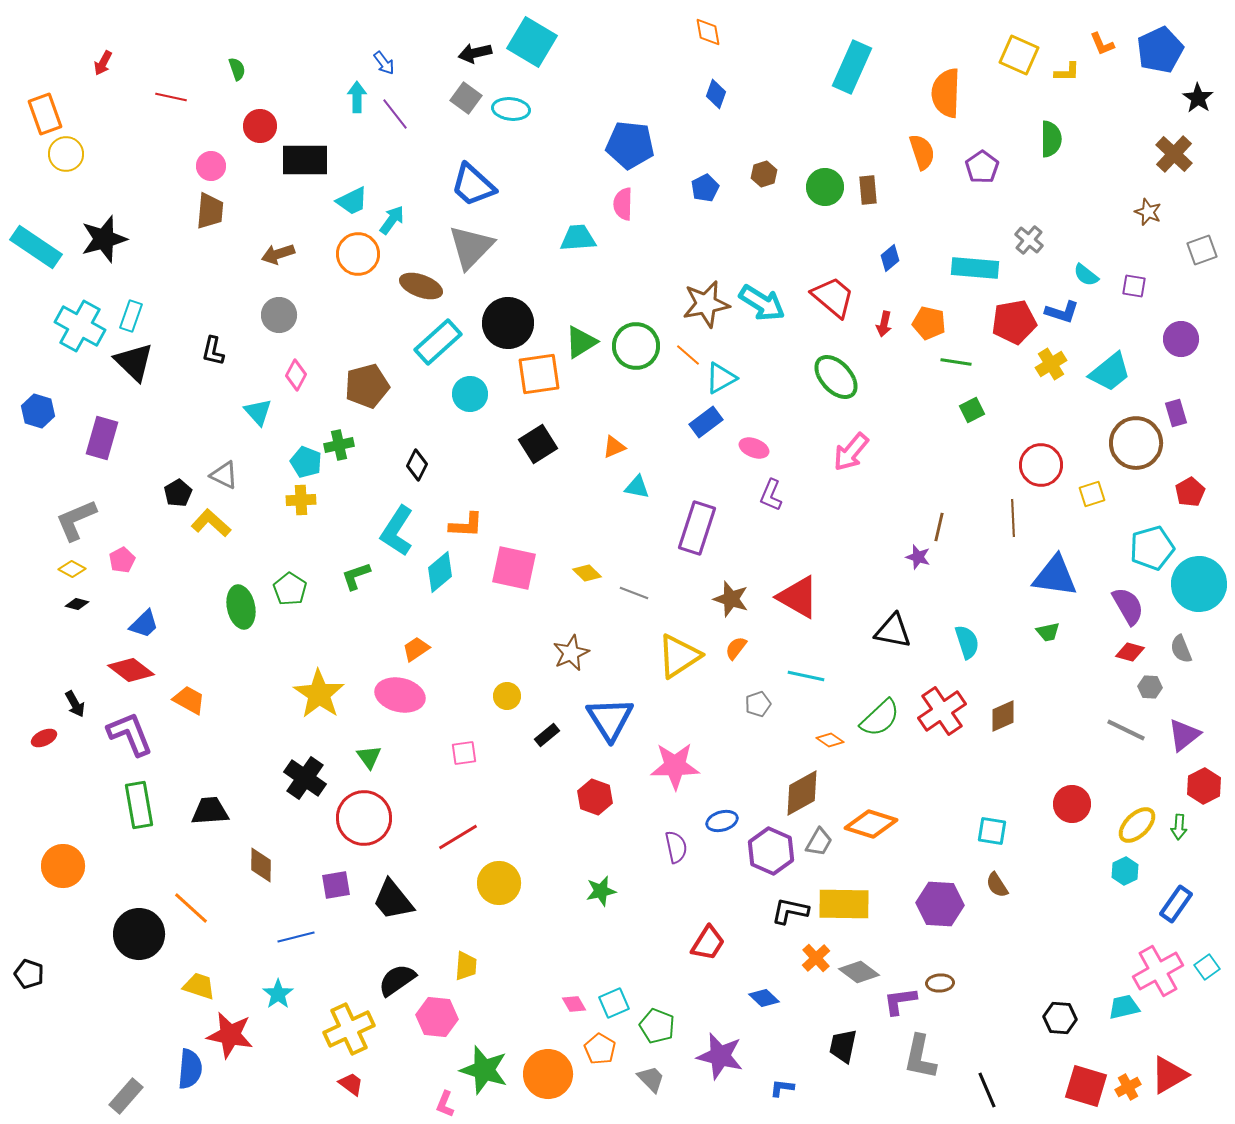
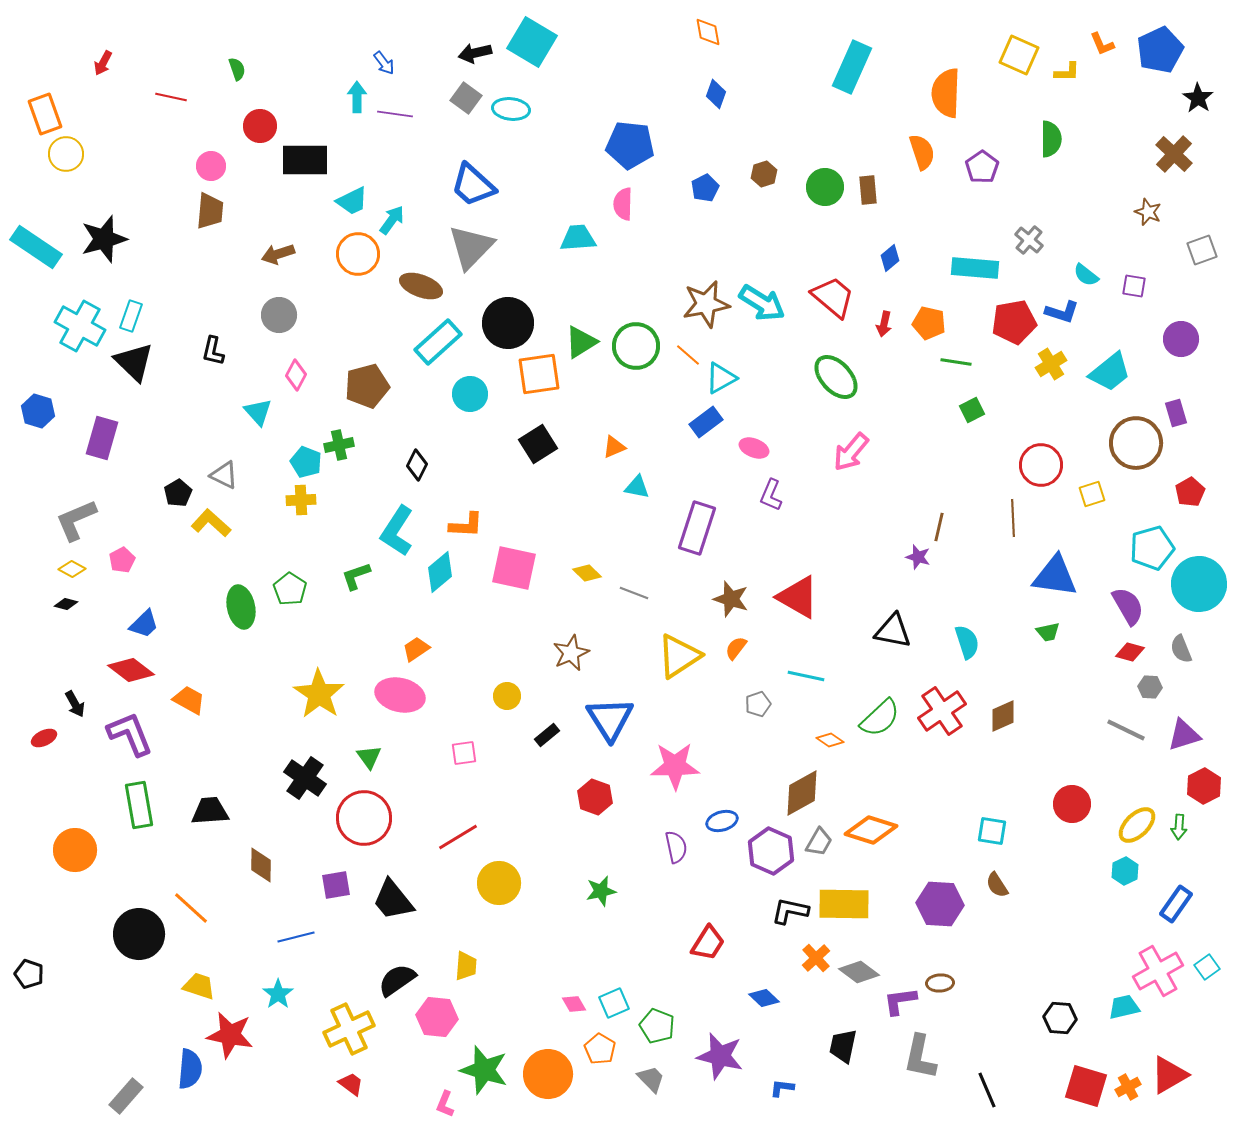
purple line at (395, 114): rotated 44 degrees counterclockwise
black diamond at (77, 604): moved 11 px left
purple triangle at (1184, 735): rotated 21 degrees clockwise
orange diamond at (871, 824): moved 6 px down
orange circle at (63, 866): moved 12 px right, 16 px up
